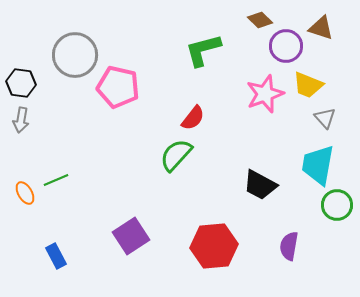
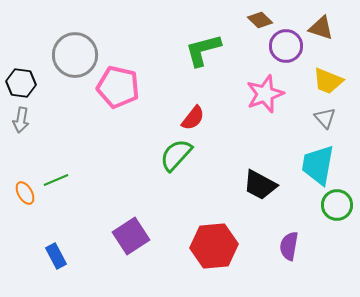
yellow trapezoid: moved 20 px right, 4 px up
